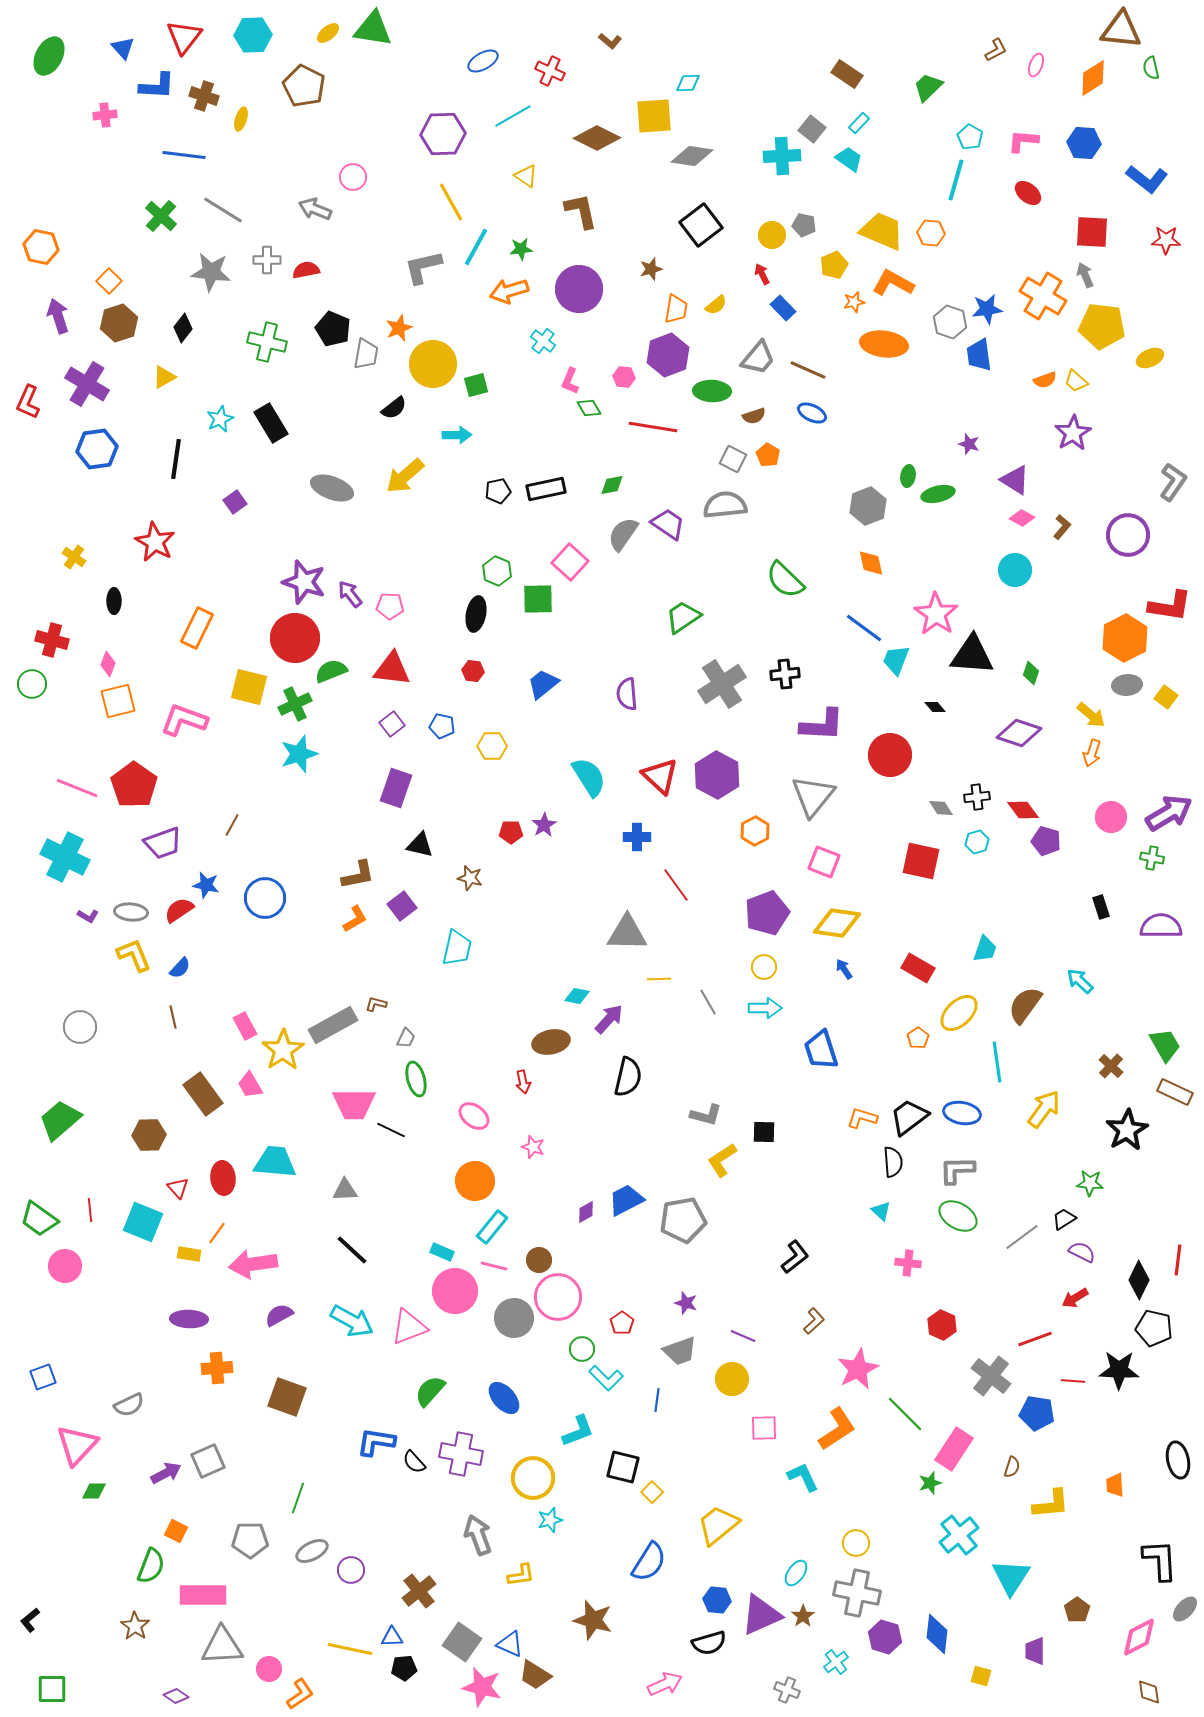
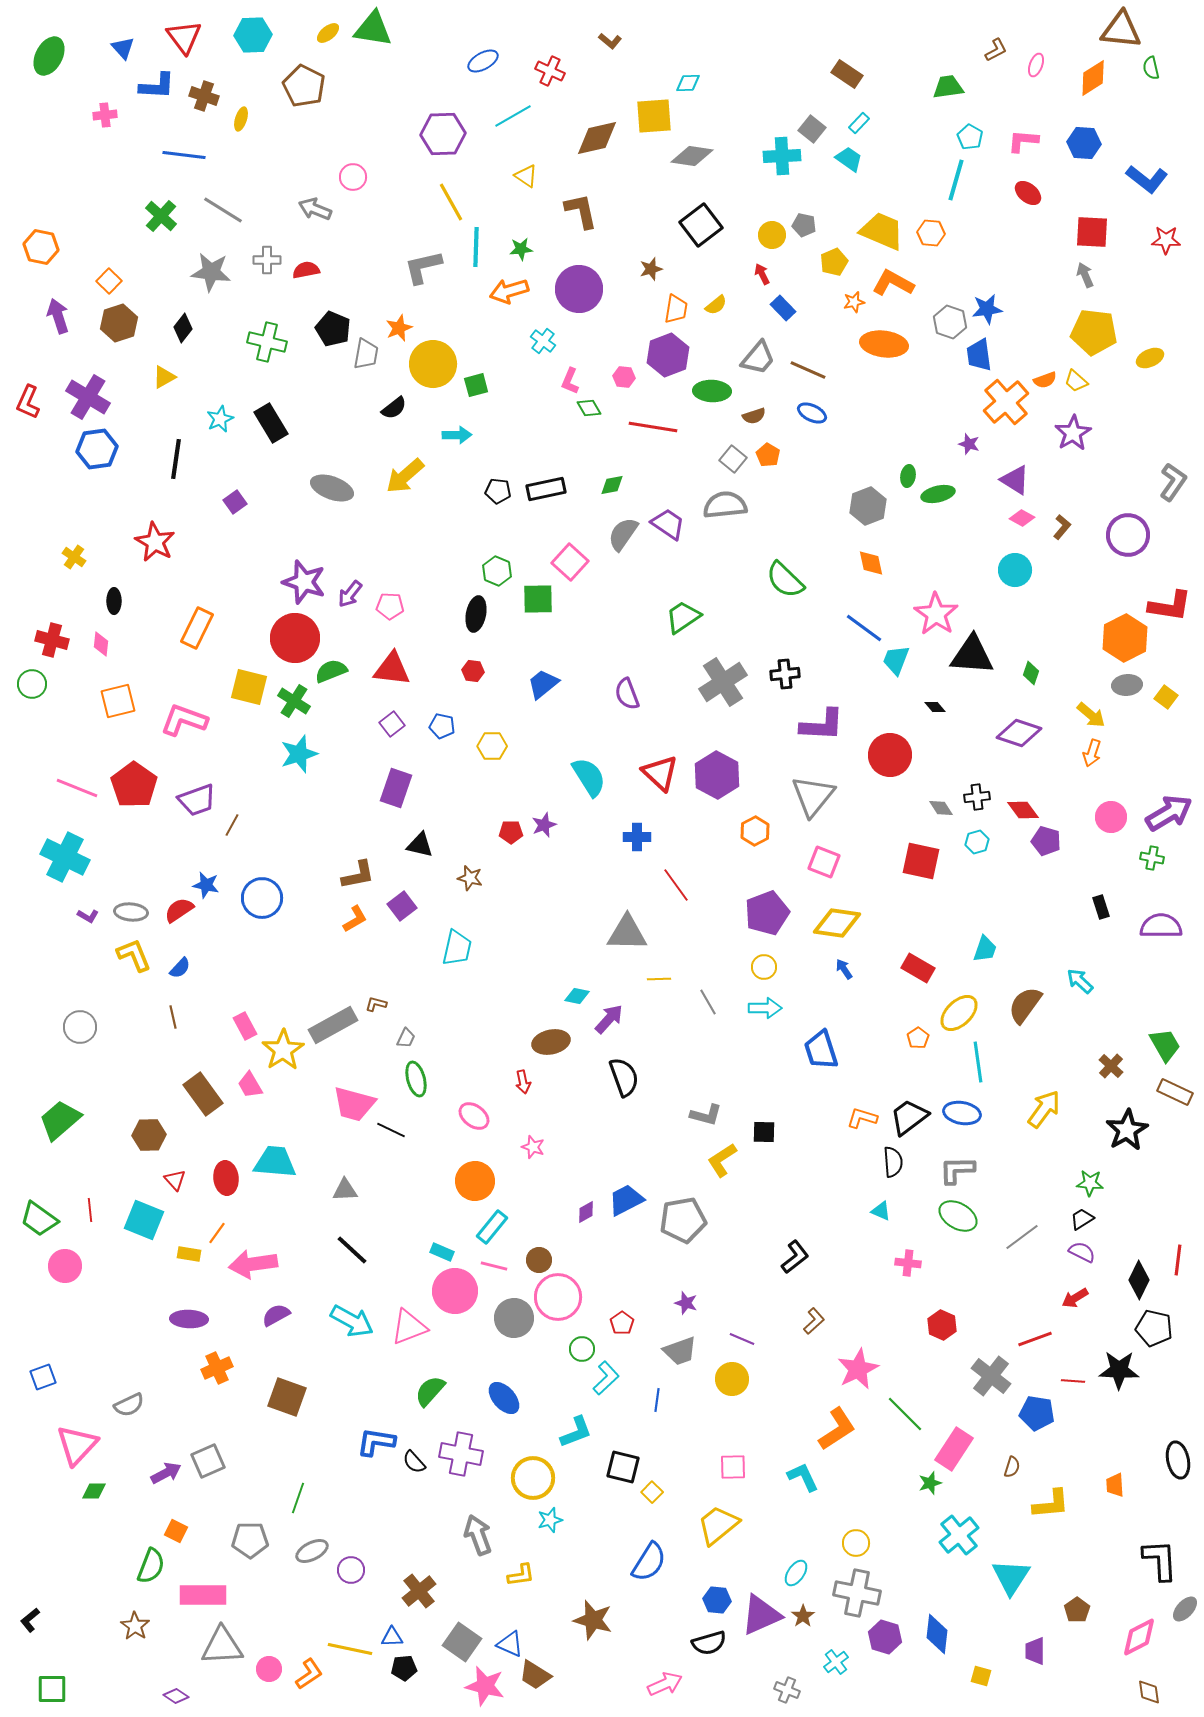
red triangle at (184, 37): rotated 15 degrees counterclockwise
green trapezoid at (928, 87): moved 20 px right; rotated 36 degrees clockwise
brown diamond at (597, 138): rotated 39 degrees counterclockwise
cyan line at (476, 247): rotated 27 degrees counterclockwise
yellow pentagon at (834, 265): moved 3 px up
orange cross at (1043, 296): moved 37 px left, 106 px down; rotated 18 degrees clockwise
yellow pentagon at (1102, 326): moved 8 px left, 6 px down
purple cross at (87, 384): moved 1 px right, 13 px down
gray square at (733, 459): rotated 12 degrees clockwise
black pentagon at (498, 491): rotated 20 degrees clockwise
purple arrow at (350, 594): rotated 104 degrees counterclockwise
pink diamond at (108, 664): moved 7 px left, 20 px up; rotated 15 degrees counterclockwise
gray cross at (722, 684): moved 1 px right, 2 px up
purple semicircle at (627, 694): rotated 16 degrees counterclockwise
green cross at (295, 704): moved 1 px left, 3 px up; rotated 32 degrees counterclockwise
red triangle at (660, 776): moved 3 px up
purple star at (544, 825): rotated 10 degrees clockwise
purple trapezoid at (163, 843): moved 34 px right, 43 px up
blue circle at (265, 898): moved 3 px left
cyan line at (997, 1062): moved 19 px left
black semicircle at (628, 1077): moved 4 px left; rotated 33 degrees counterclockwise
pink trapezoid at (354, 1104): rotated 15 degrees clockwise
red ellipse at (223, 1178): moved 3 px right
red triangle at (178, 1188): moved 3 px left, 8 px up
cyan triangle at (881, 1211): rotated 20 degrees counterclockwise
black trapezoid at (1064, 1219): moved 18 px right
cyan square at (143, 1222): moved 1 px right, 2 px up
purple semicircle at (279, 1315): moved 3 px left
purple line at (743, 1336): moved 1 px left, 3 px down
orange cross at (217, 1368): rotated 20 degrees counterclockwise
cyan L-shape at (606, 1378): rotated 88 degrees counterclockwise
pink square at (764, 1428): moved 31 px left, 39 px down
cyan L-shape at (578, 1431): moved 2 px left, 1 px down
pink star at (482, 1687): moved 3 px right, 1 px up
orange L-shape at (300, 1694): moved 9 px right, 20 px up
